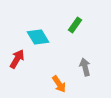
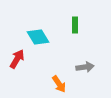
green rectangle: rotated 35 degrees counterclockwise
gray arrow: rotated 96 degrees clockwise
